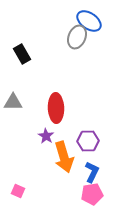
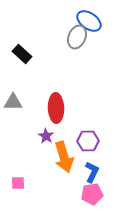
black rectangle: rotated 18 degrees counterclockwise
pink square: moved 8 px up; rotated 24 degrees counterclockwise
